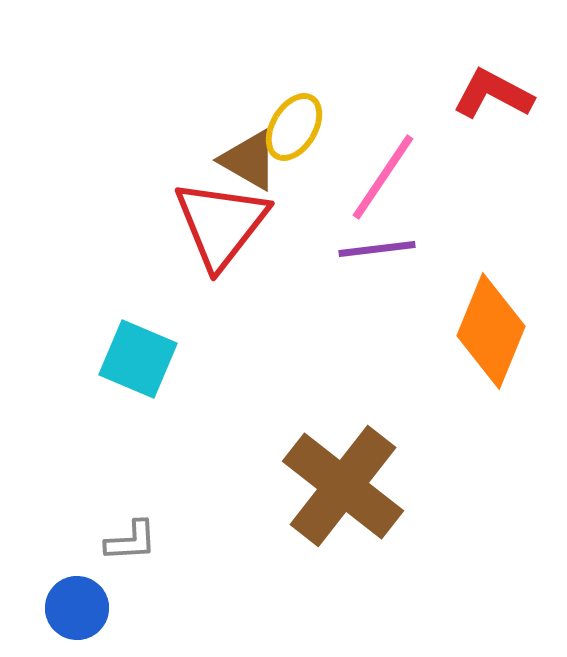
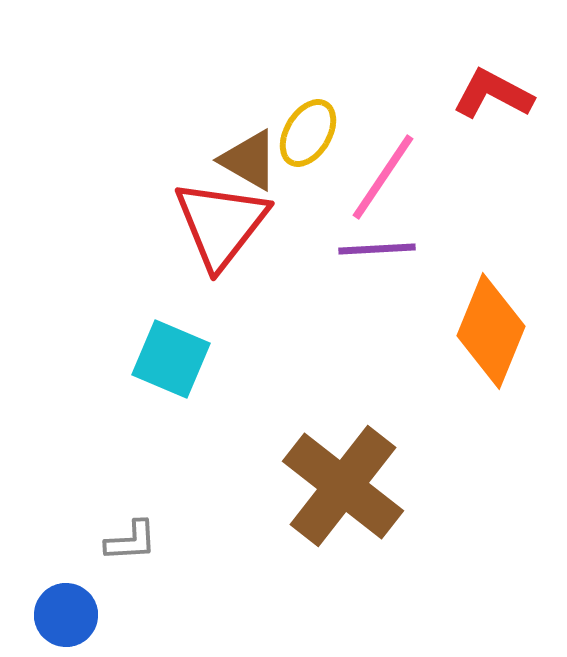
yellow ellipse: moved 14 px right, 6 px down
purple line: rotated 4 degrees clockwise
cyan square: moved 33 px right
blue circle: moved 11 px left, 7 px down
